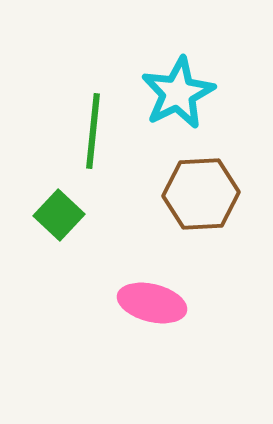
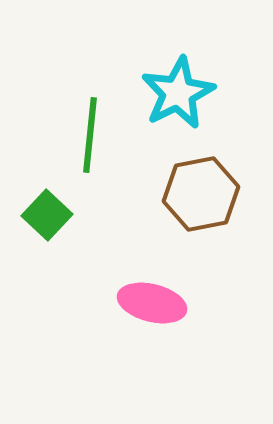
green line: moved 3 px left, 4 px down
brown hexagon: rotated 8 degrees counterclockwise
green square: moved 12 px left
